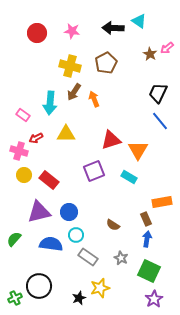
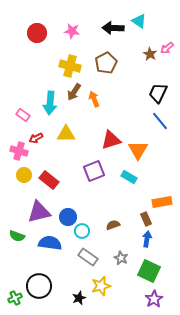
blue circle: moved 1 px left, 5 px down
brown semicircle: rotated 128 degrees clockwise
cyan circle: moved 6 px right, 4 px up
green semicircle: moved 3 px right, 3 px up; rotated 112 degrees counterclockwise
blue semicircle: moved 1 px left, 1 px up
yellow star: moved 1 px right, 2 px up
